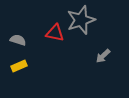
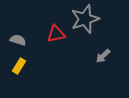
gray star: moved 4 px right, 1 px up
red triangle: moved 1 px right, 1 px down; rotated 24 degrees counterclockwise
yellow rectangle: rotated 35 degrees counterclockwise
